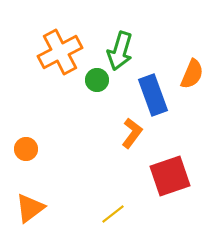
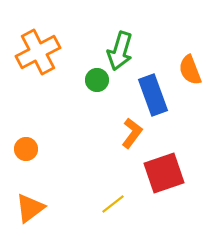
orange cross: moved 22 px left
orange semicircle: moved 2 px left, 4 px up; rotated 136 degrees clockwise
red square: moved 6 px left, 3 px up
yellow line: moved 10 px up
